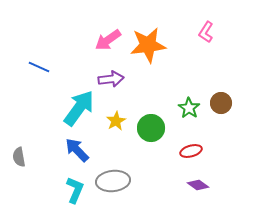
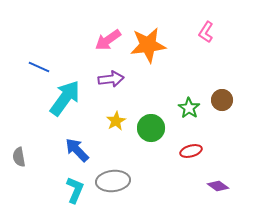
brown circle: moved 1 px right, 3 px up
cyan arrow: moved 14 px left, 10 px up
purple diamond: moved 20 px right, 1 px down
